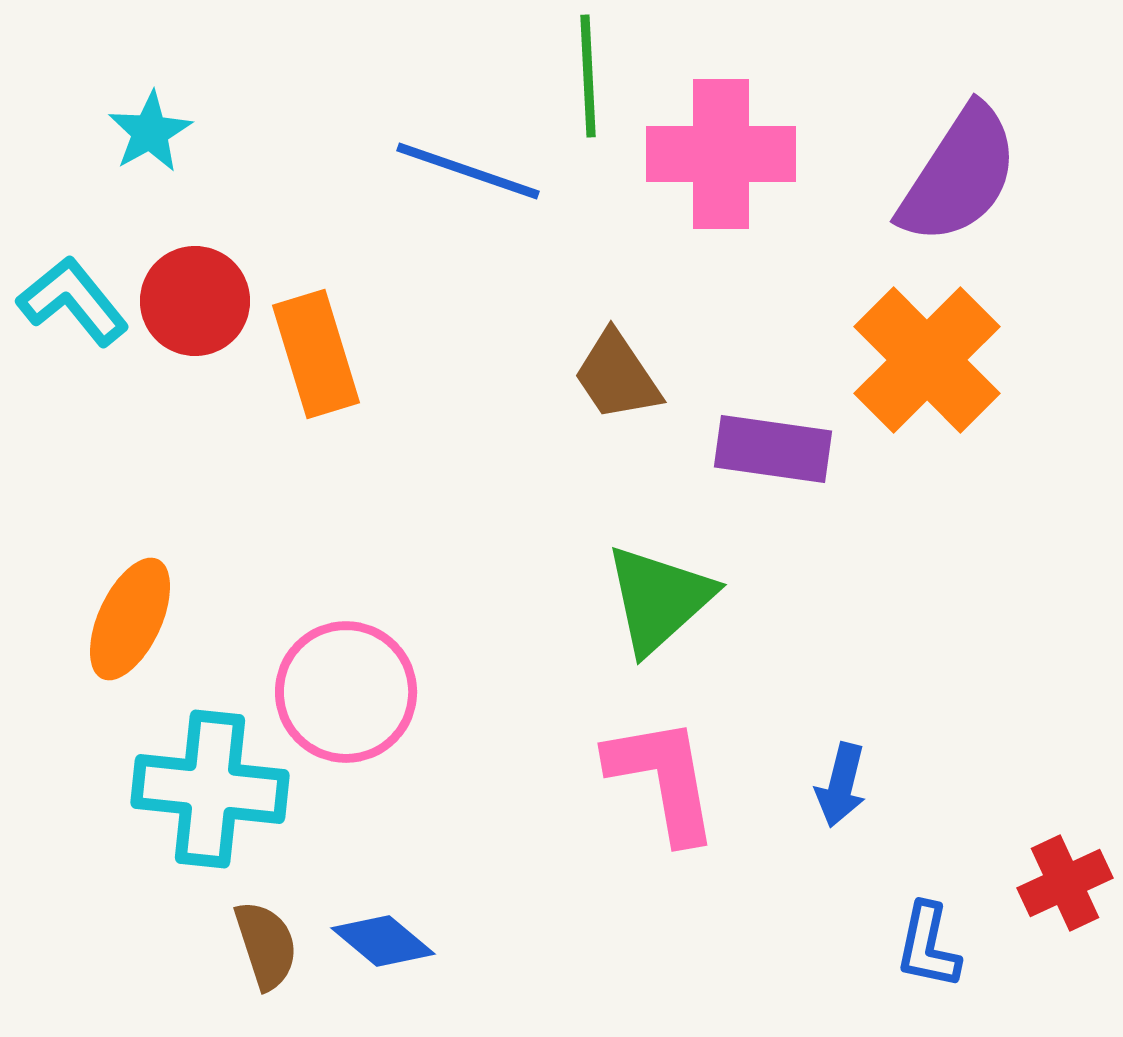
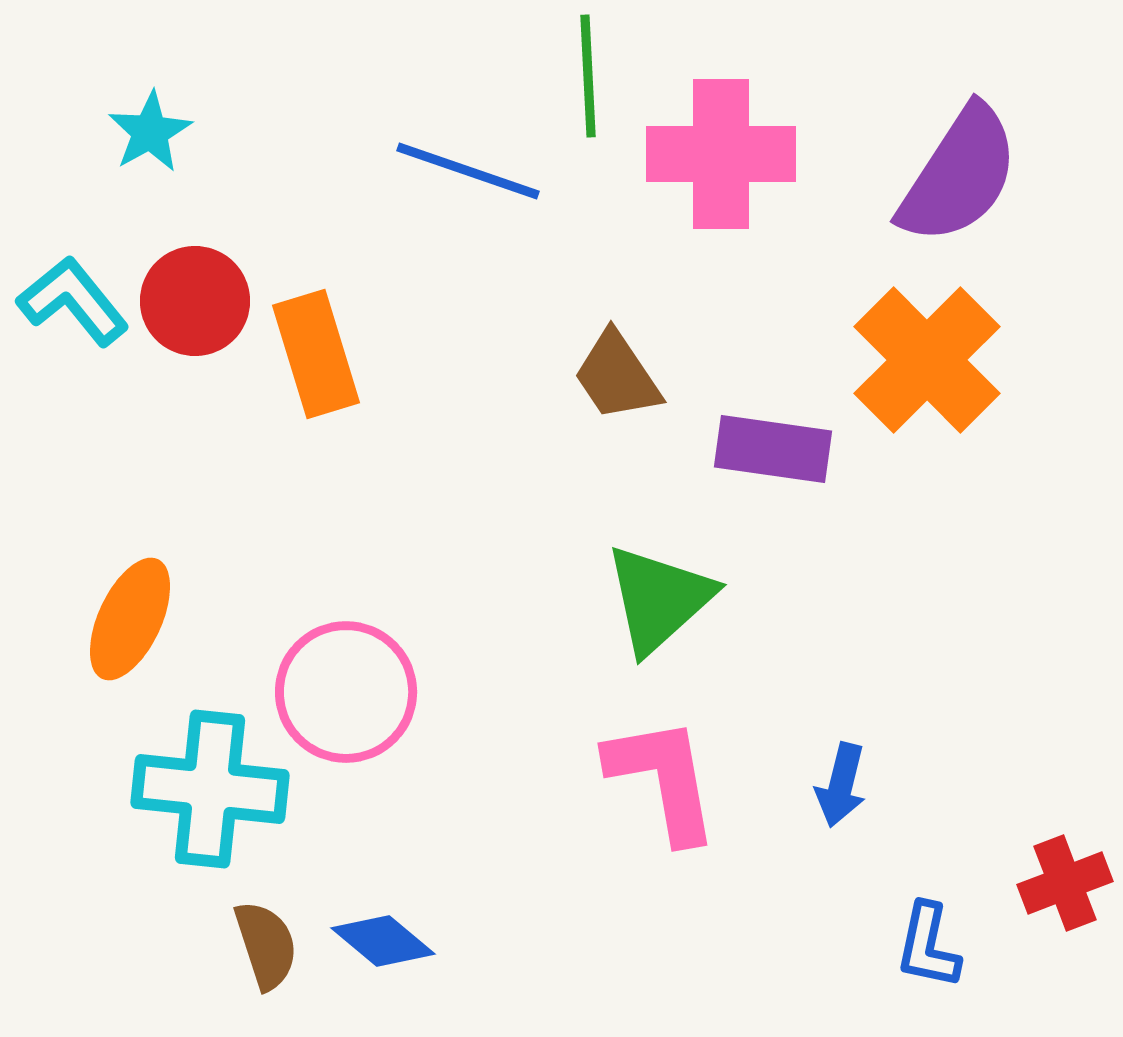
red cross: rotated 4 degrees clockwise
